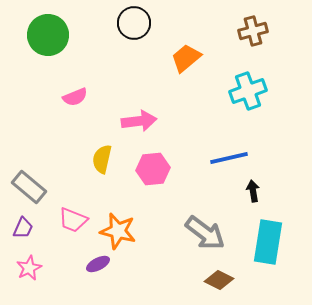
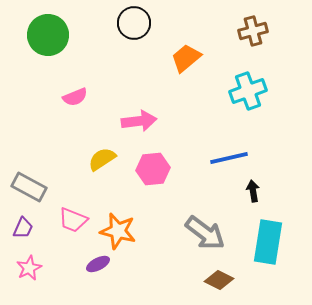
yellow semicircle: rotated 44 degrees clockwise
gray rectangle: rotated 12 degrees counterclockwise
